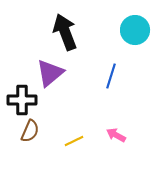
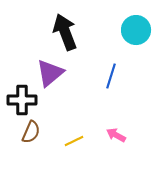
cyan circle: moved 1 px right
brown semicircle: moved 1 px right, 1 px down
